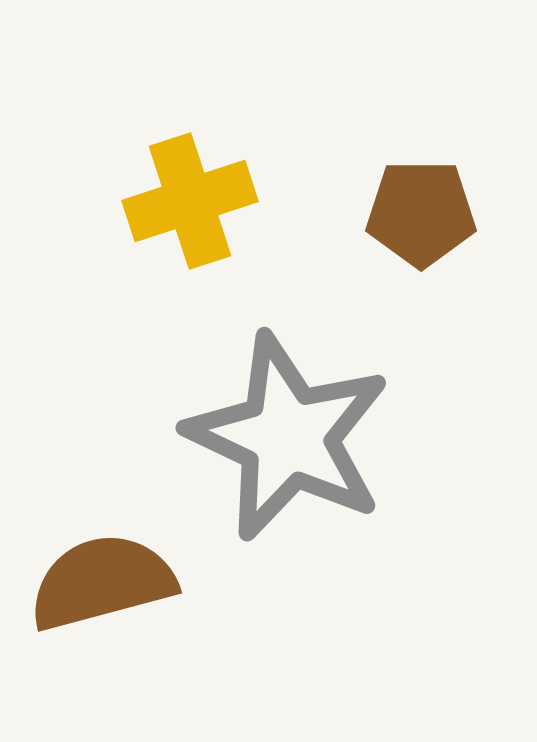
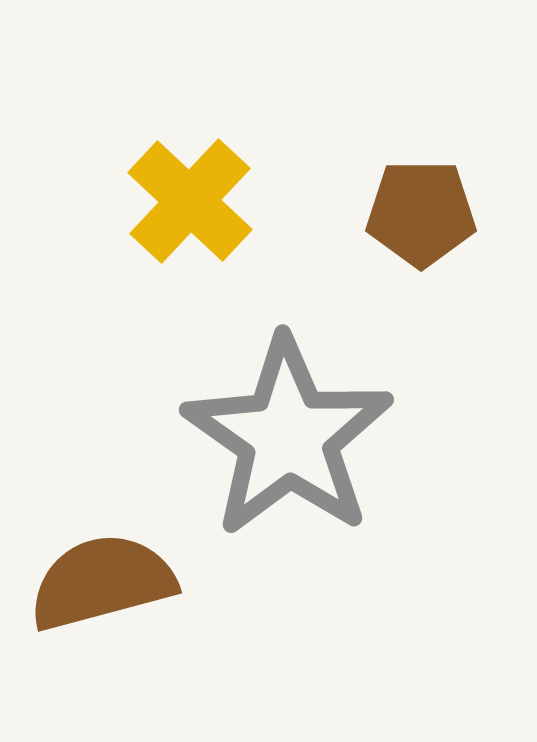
yellow cross: rotated 29 degrees counterclockwise
gray star: rotated 10 degrees clockwise
